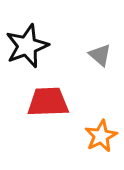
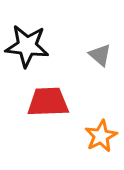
black star: rotated 27 degrees clockwise
